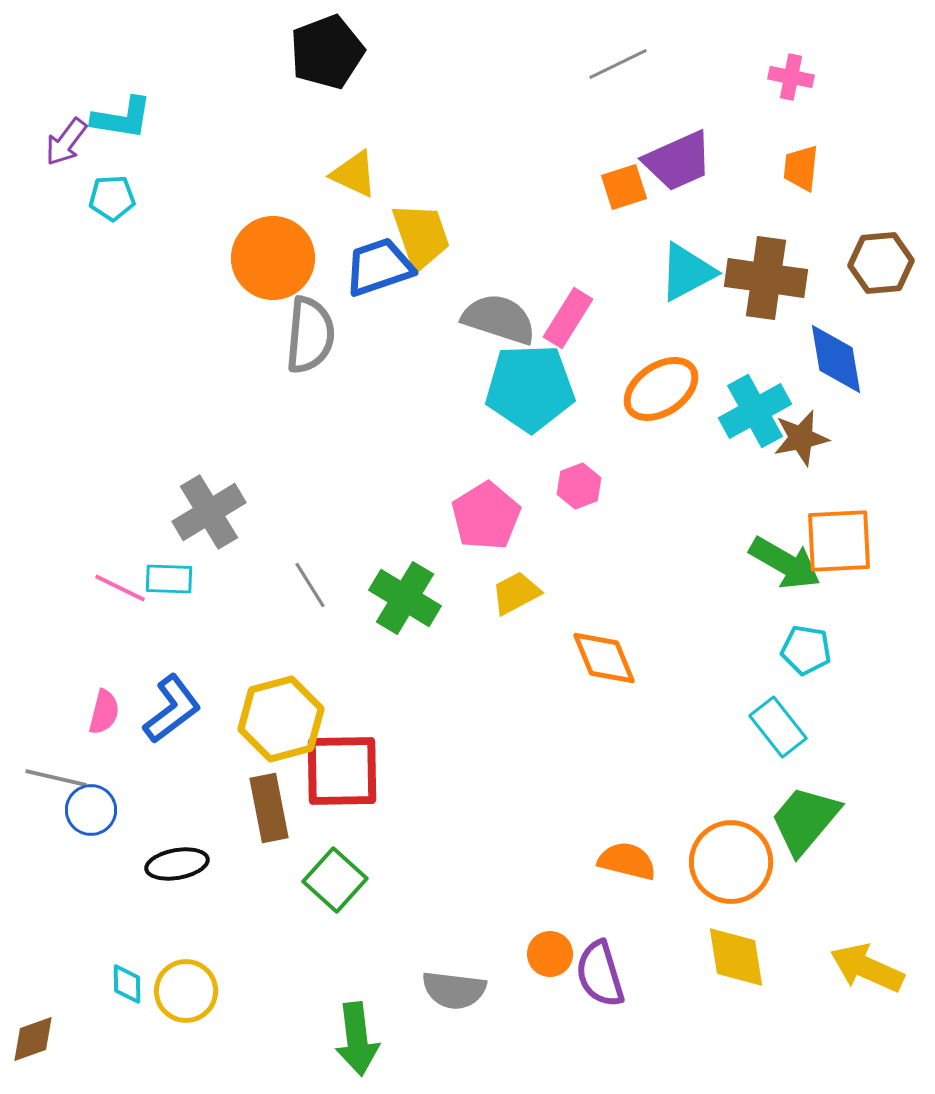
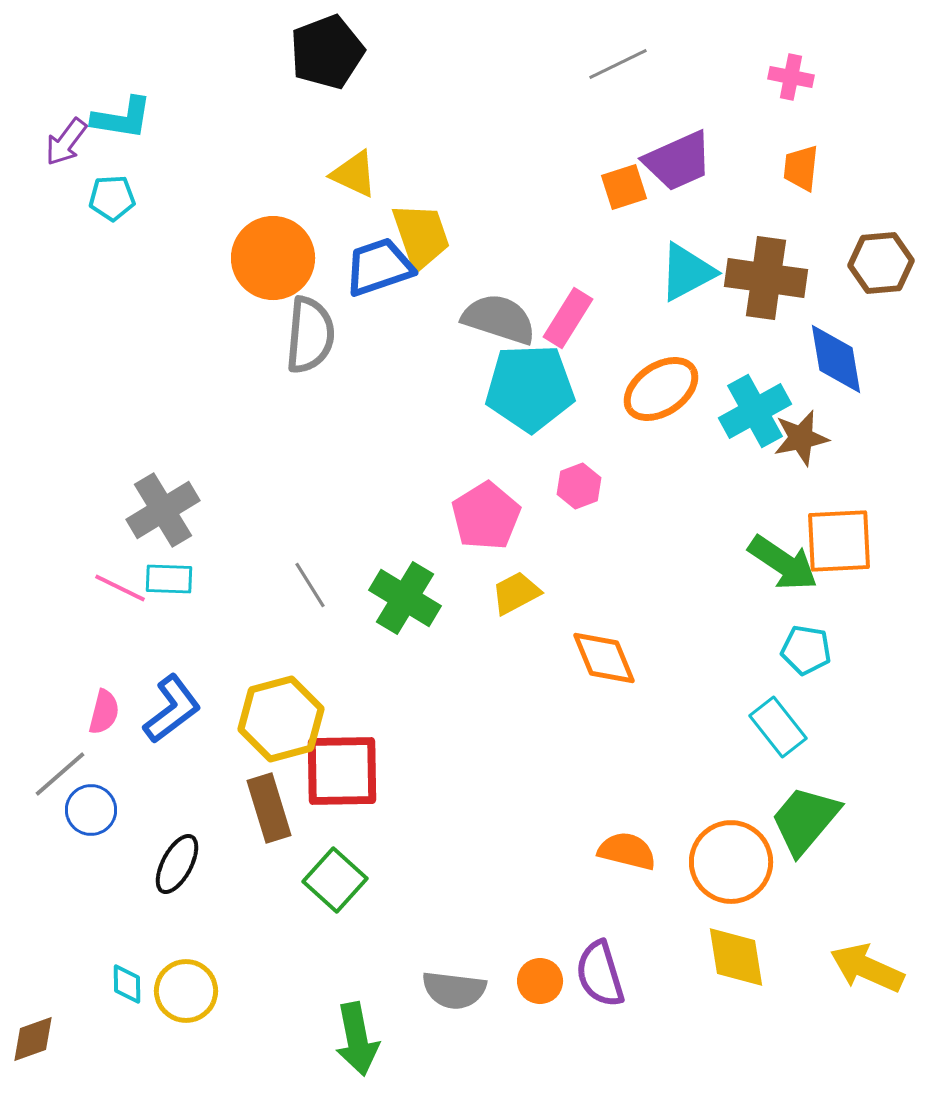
gray cross at (209, 512): moved 46 px left, 2 px up
green arrow at (785, 563): moved 2 px left; rotated 4 degrees clockwise
gray line at (56, 778): moved 4 px right, 4 px up; rotated 54 degrees counterclockwise
brown rectangle at (269, 808): rotated 6 degrees counterclockwise
orange semicircle at (627, 861): moved 10 px up
black ellipse at (177, 864): rotated 52 degrees counterclockwise
orange circle at (550, 954): moved 10 px left, 27 px down
green arrow at (357, 1039): rotated 4 degrees counterclockwise
